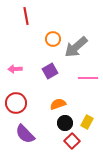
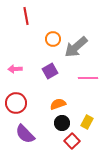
black circle: moved 3 px left
